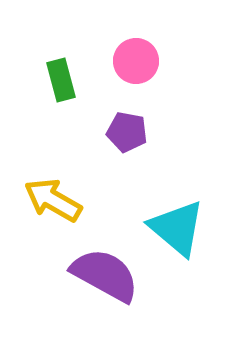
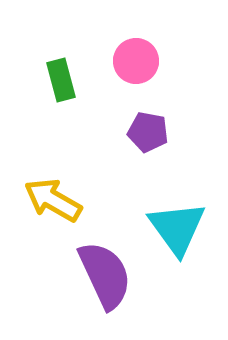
purple pentagon: moved 21 px right
cyan triangle: rotated 14 degrees clockwise
purple semicircle: rotated 36 degrees clockwise
